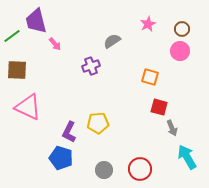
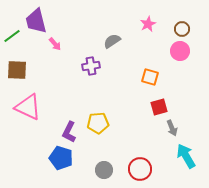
purple cross: rotated 12 degrees clockwise
red square: rotated 30 degrees counterclockwise
cyan arrow: moved 1 px left, 1 px up
